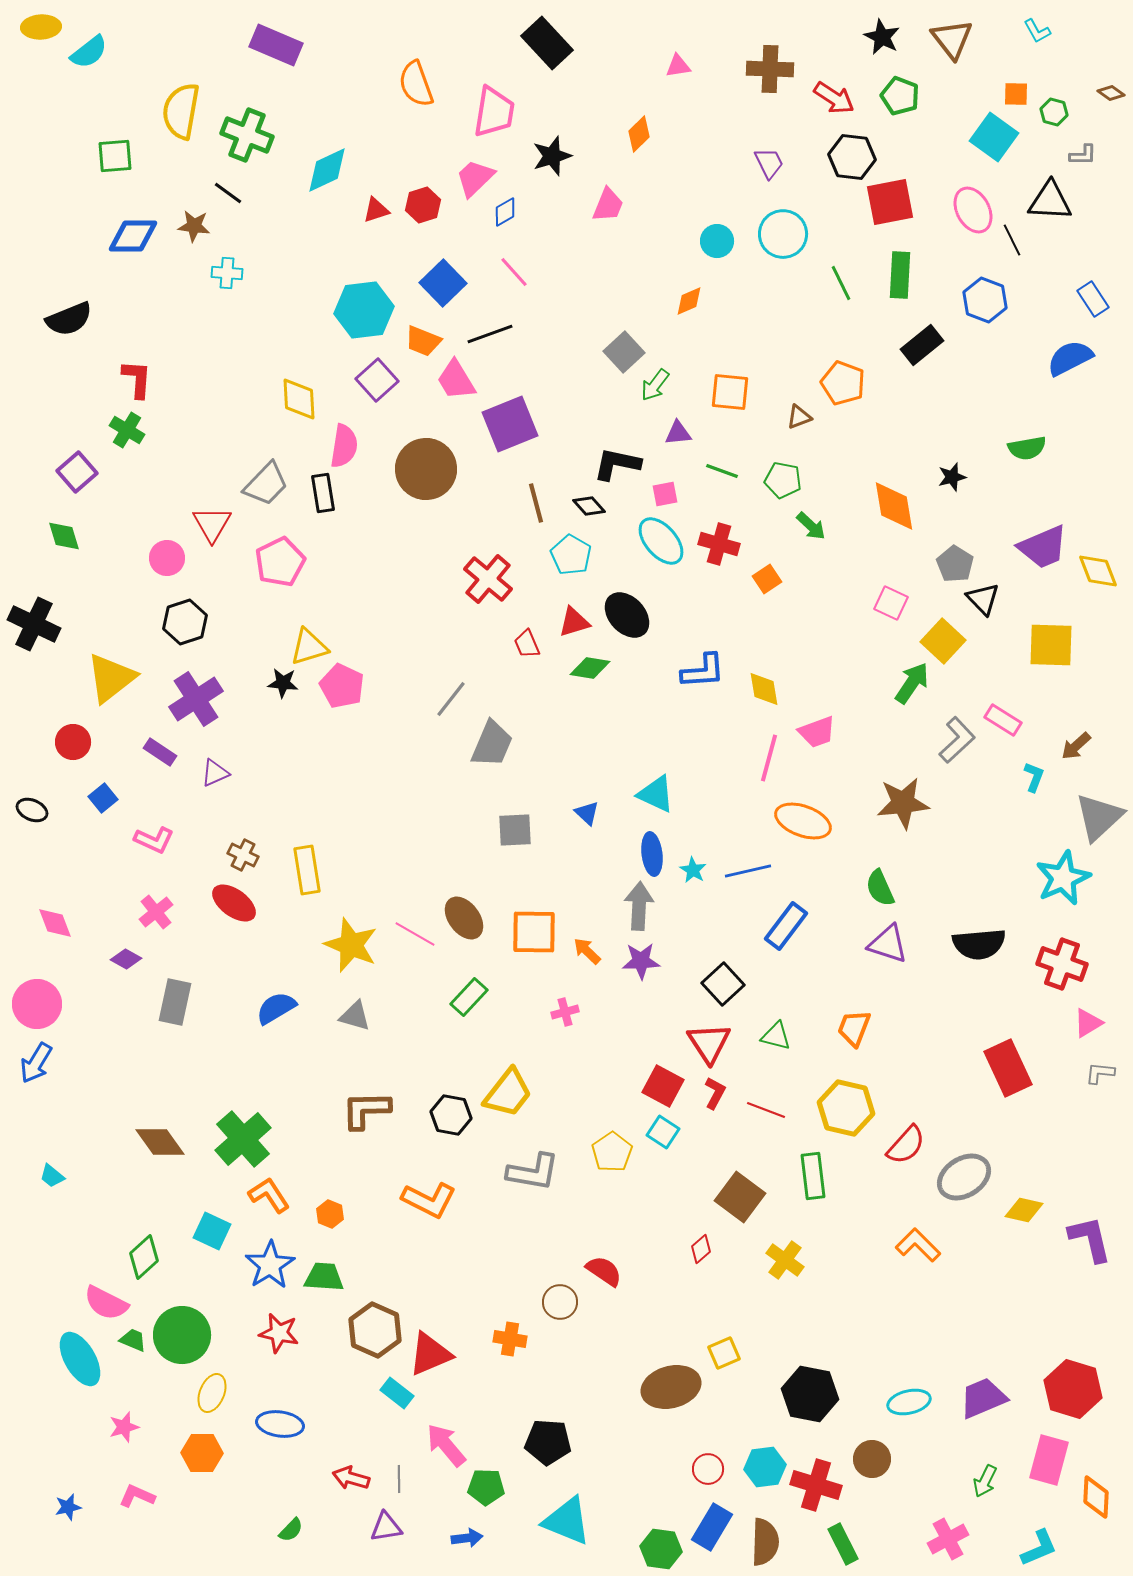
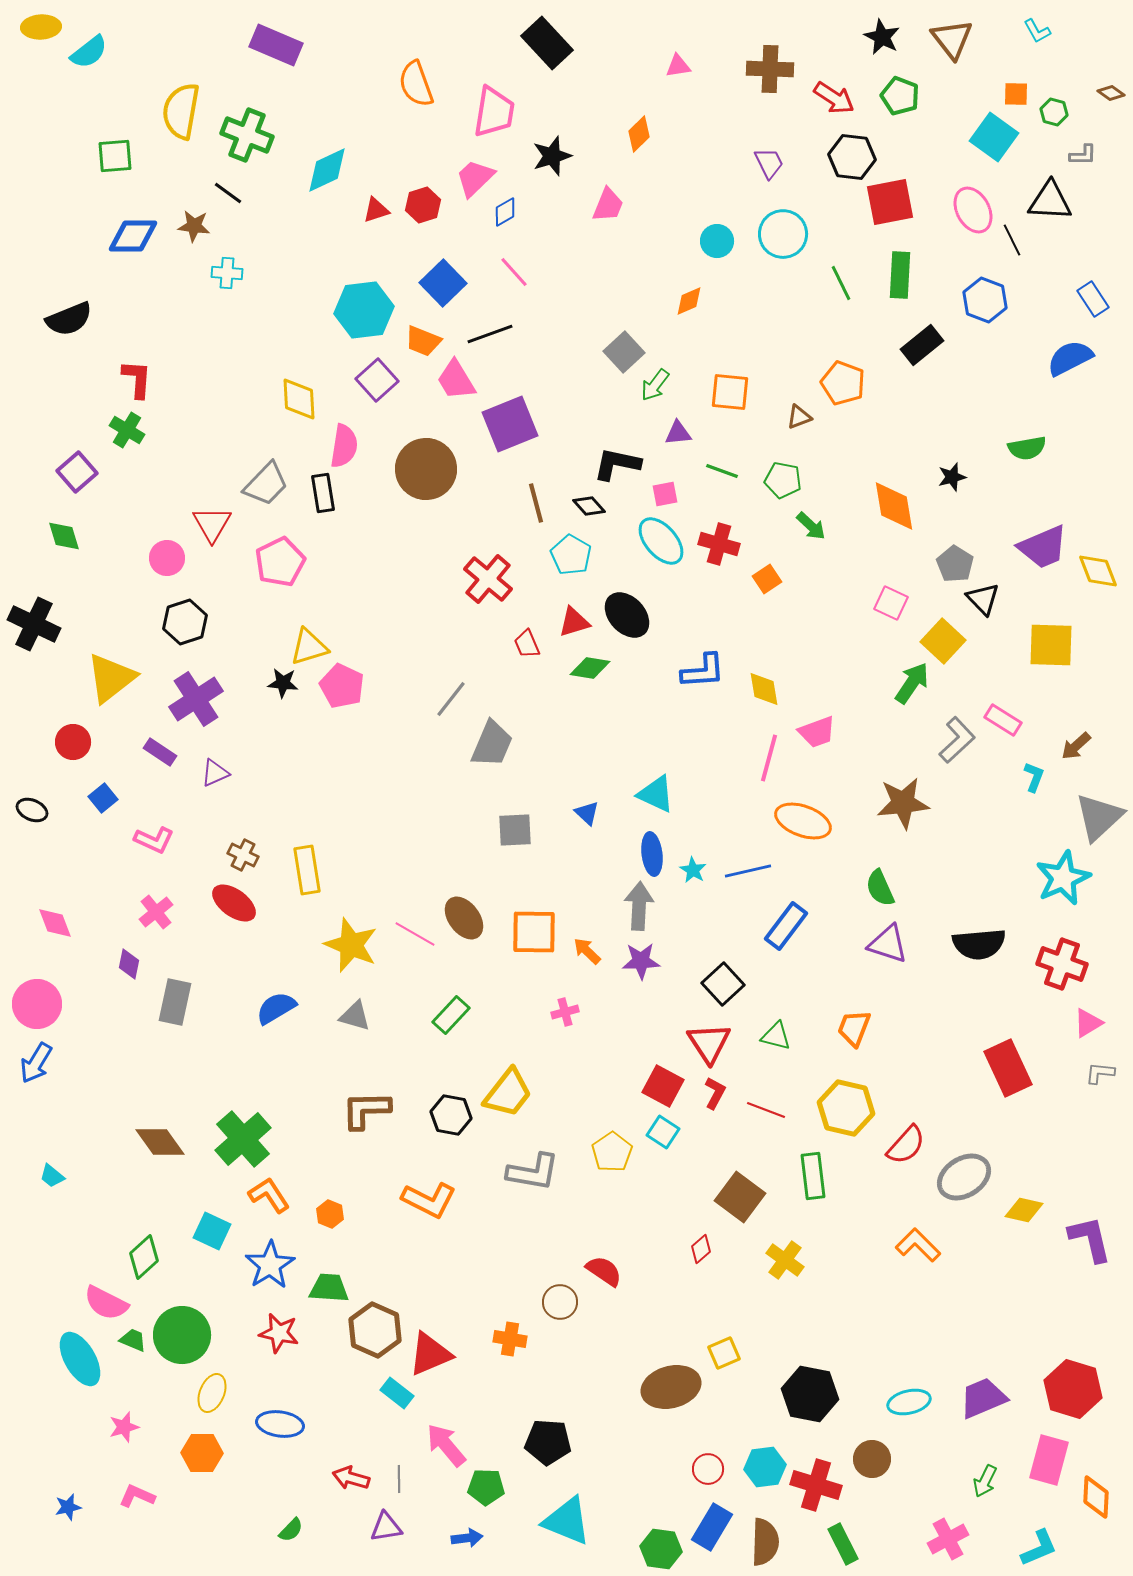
purple diamond at (126, 959): moved 3 px right, 5 px down; rotated 72 degrees clockwise
green rectangle at (469, 997): moved 18 px left, 18 px down
green trapezoid at (324, 1277): moved 5 px right, 11 px down
